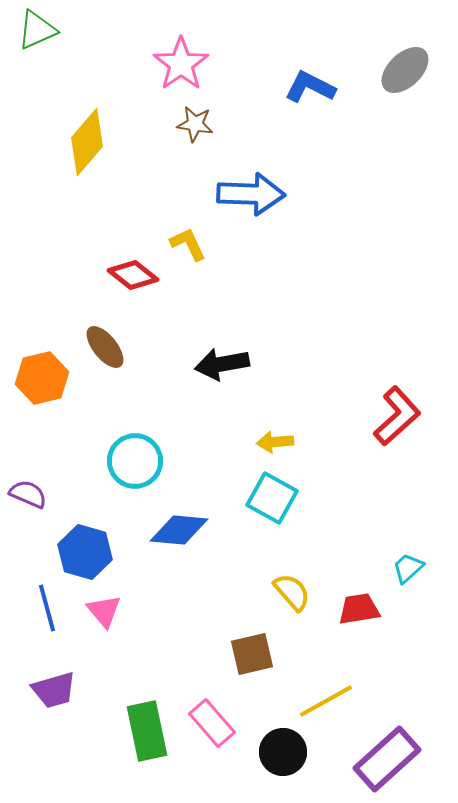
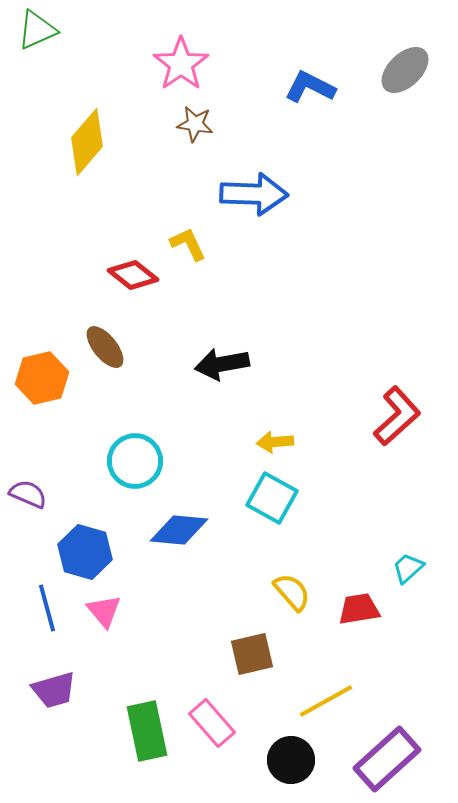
blue arrow: moved 3 px right
black circle: moved 8 px right, 8 px down
